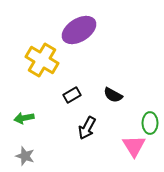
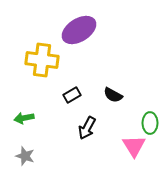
yellow cross: rotated 24 degrees counterclockwise
